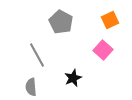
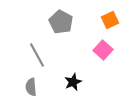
black star: moved 4 px down
